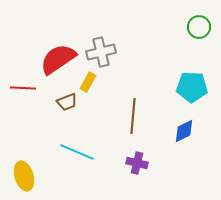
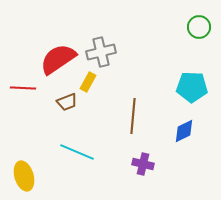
purple cross: moved 6 px right, 1 px down
